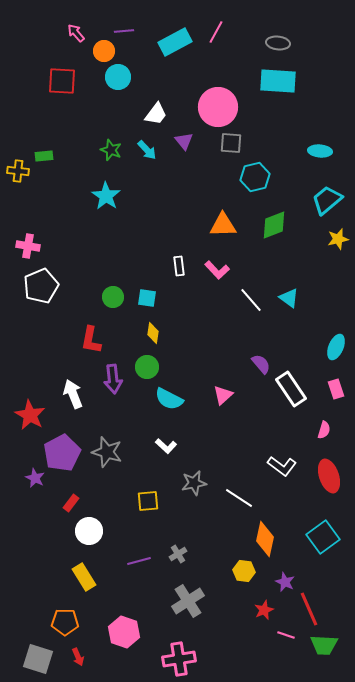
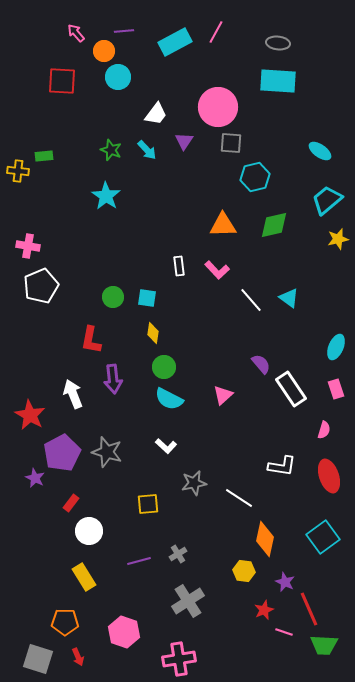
purple triangle at (184, 141): rotated 12 degrees clockwise
cyan ellipse at (320, 151): rotated 30 degrees clockwise
green diamond at (274, 225): rotated 8 degrees clockwise
green circle at (147, 367): moved 17 px right
white L-shape at (282, 466): rotated 28 degrees counterclockwise
yellow square at (148, 501): moved 3 px down
pink line at (286, 635): moved 2 px left, 3 px up
